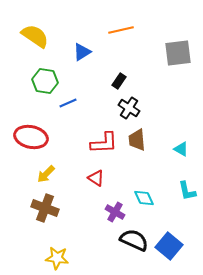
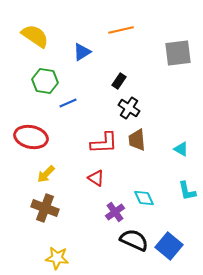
purple cross: rotated 24 degrees clockwise
